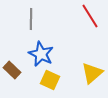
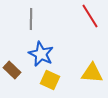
yellow triangle: rotated 45 degrees clockwise
